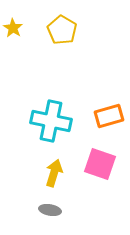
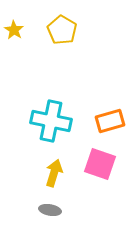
yellow star: moved 1 px right, 2 px down
orange rectangle: moved 1 px right, 5 px down
